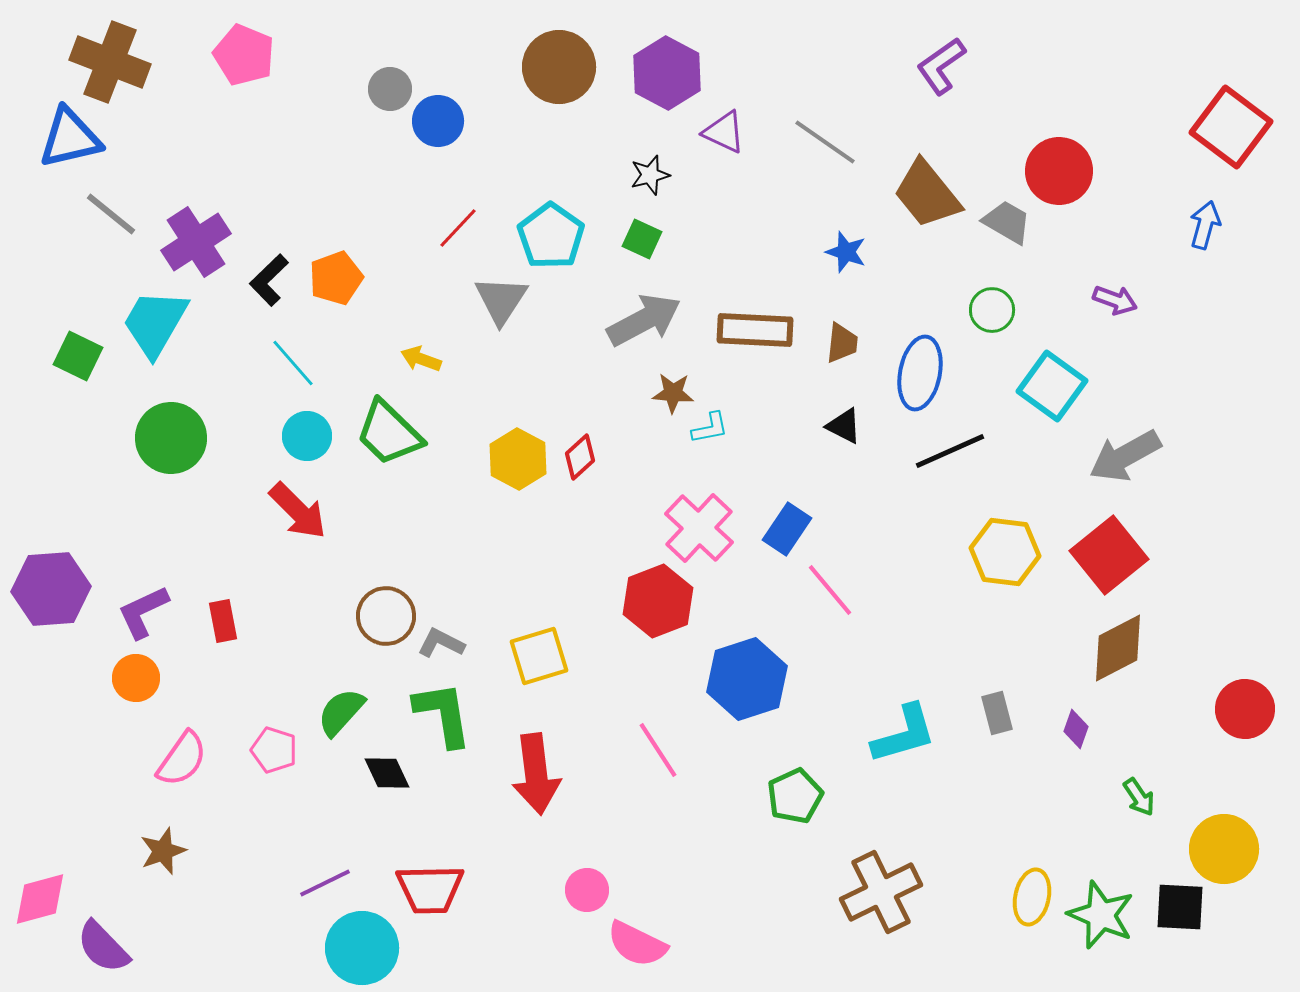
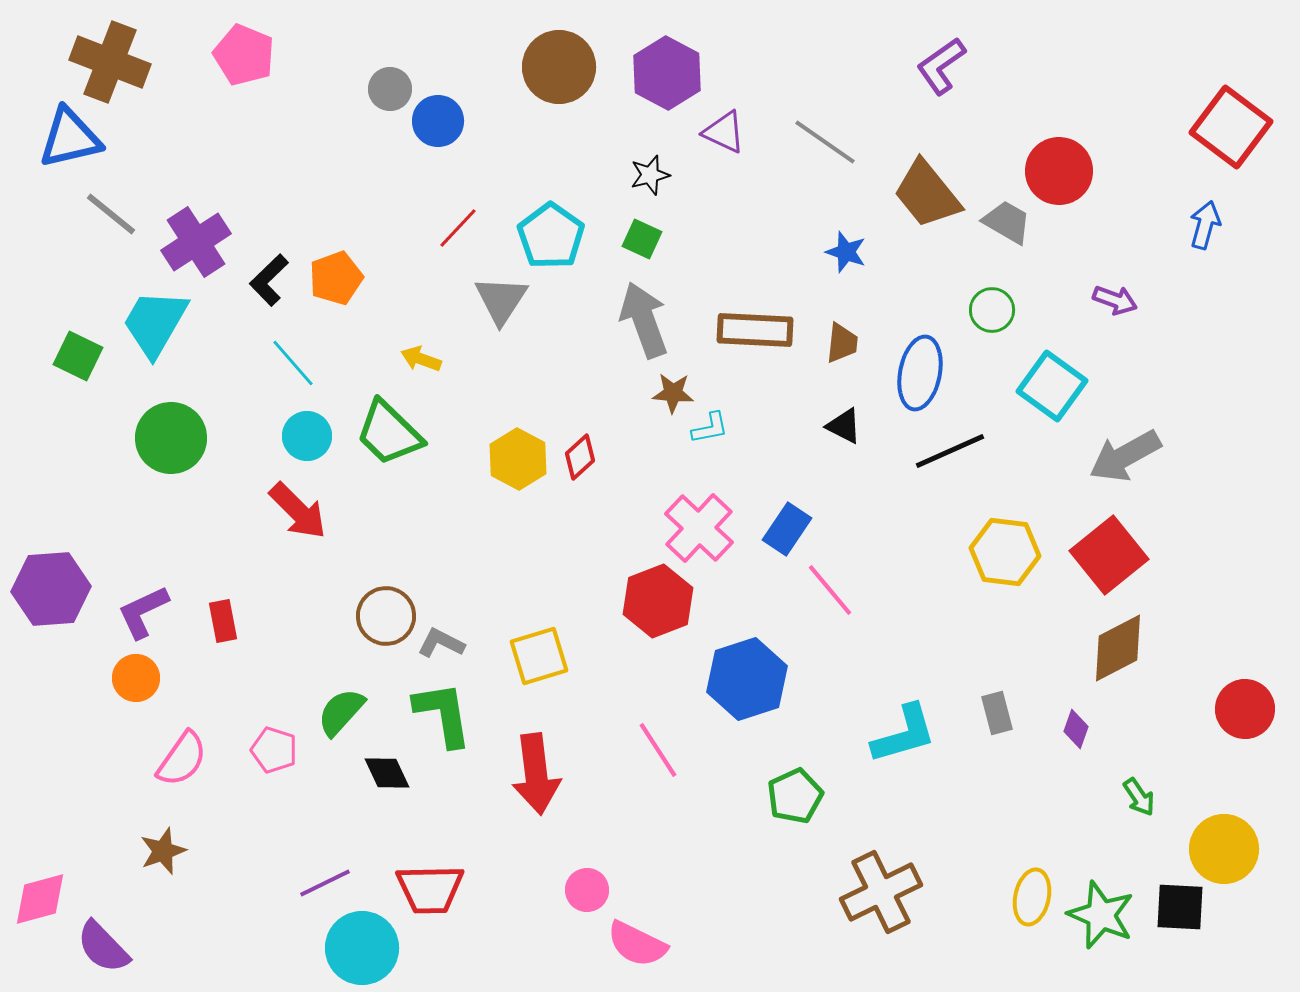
gray arrow at (644, 320): rotated 82 degrees counterclockwise
